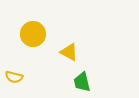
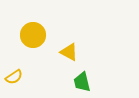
yellow circle: moved 1 px down
yellow semicircle: rotated 48 degrees counterclockwise
